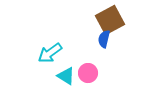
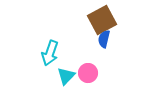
brown square: moved 8 px left
cyan arrow: rotated 35 degrees counterclockwise
cyan triangle: rotated 42 degrees clockwise
